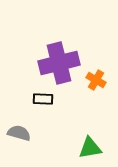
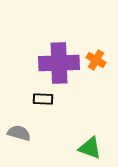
purple cross: rotated 12 degrees clockwise
orange cross: moved 20 px up
green triangle: rotated 30 degrees clockwise
